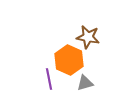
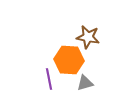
orange hexagon: rotated 20 degrees counterclockwise
